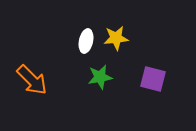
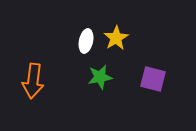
yellow star: rotated 25 degrees counterclockwise
orange arrow: moved 1 px right, 1 px down; rotated 52 degrees clockwise
